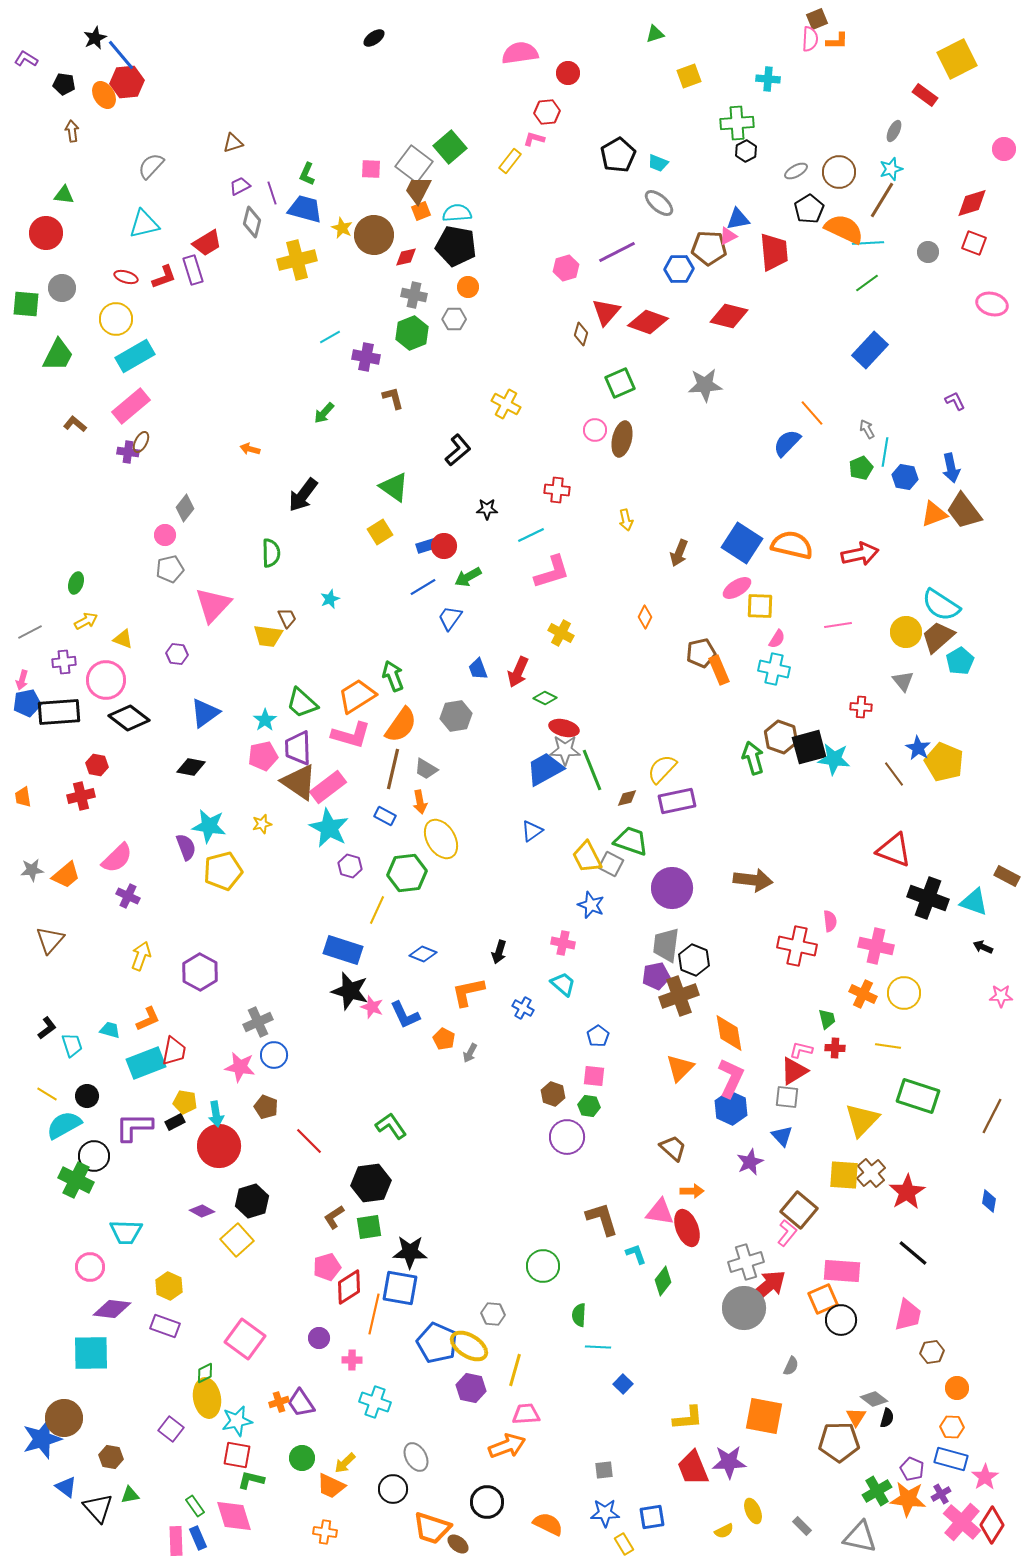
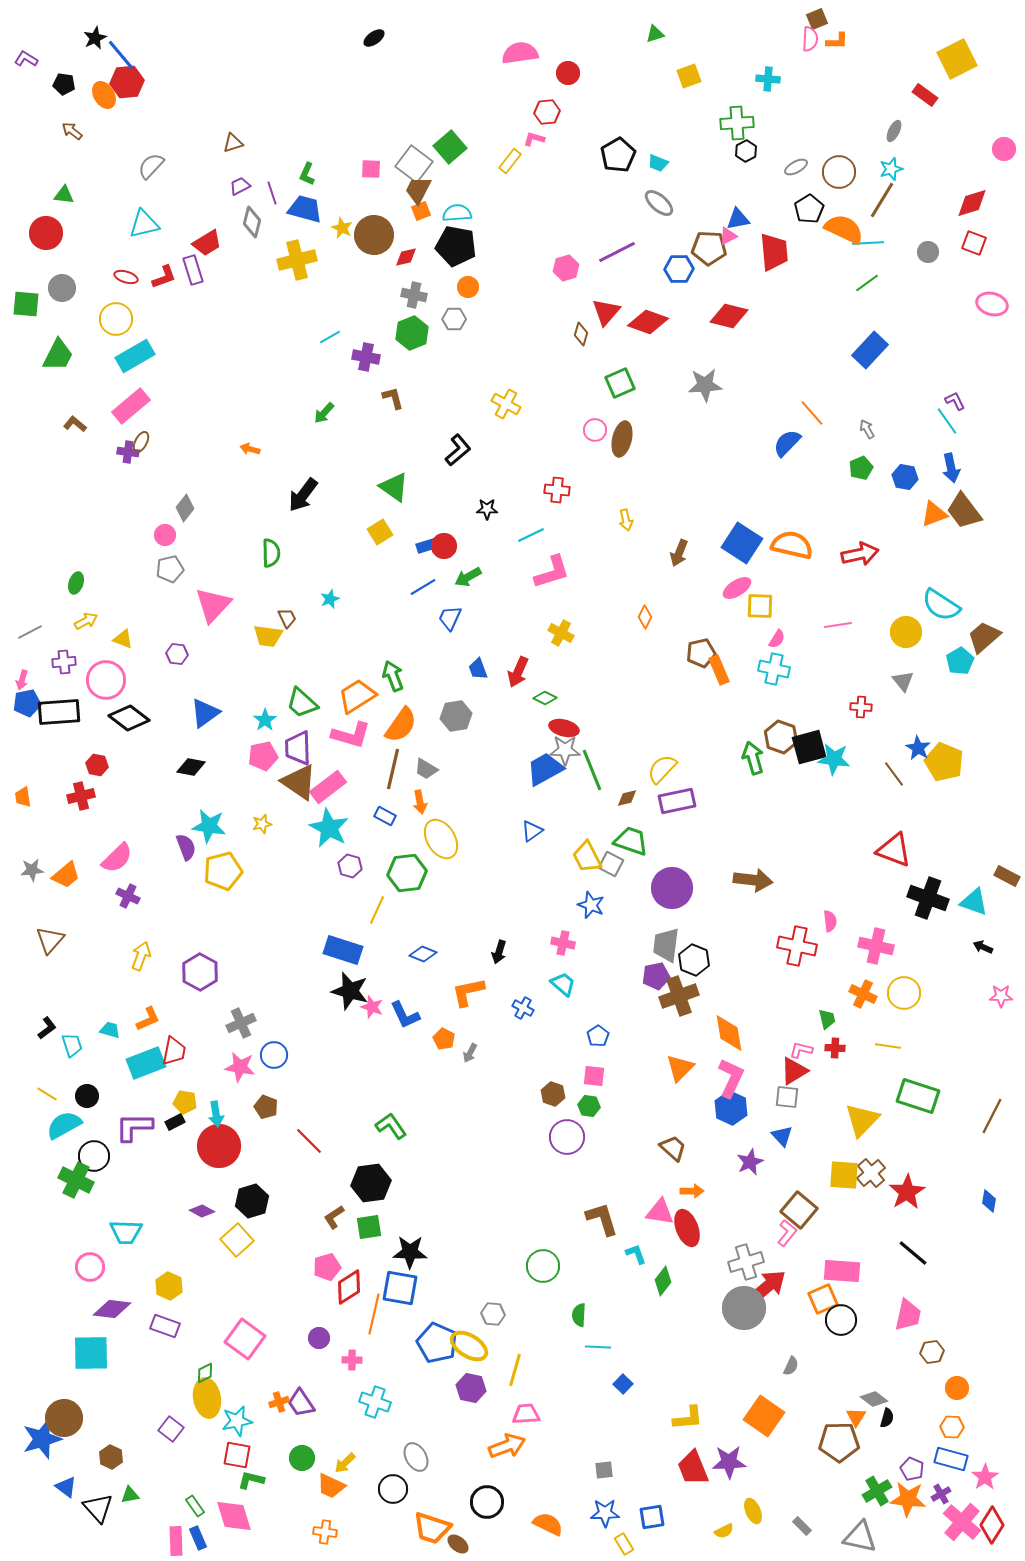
brown arrow at (72, 131): rotated 45 degrees counterclockwise
gray ellipse at (796, 171): moved 4 px up
cyan line at (885, 452): moved 62 px right, 31 px up; rotated 44 degrees counterclockwise
blue trapezoid at (450, 618): rotated 12 degrees counterclockwise
brown trapezoid at (938, 637): moved 46 px right
gray cross at (258, 1022): moved 17 px left, 1 px down
orange square at (764, 1416): rotated 24 degrees clockwise
brown hexagon at (111, 1457): rotated 15 degrees clockwise
